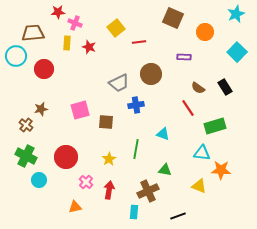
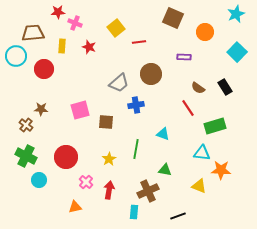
yellow rectangle at (67, 43): moved 5 px left, 3 px down
gray trapezoid at (119, 83): rotated 15 degrees counterclockwise
brown star at (41, 109): rotated 16 degrees clockwise
